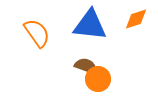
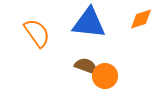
orange diamond: moved 5 px right
blue triangle: moved 1 px left, 2 px up
orange circle: moved 7 px right, 3 px up
